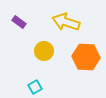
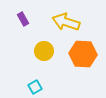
purple rectangle: moved 4 px right, 3 px up; rotated 24 degrees clockwise
orange hexagon: moved 3 px left, 3 px up
